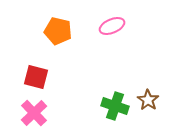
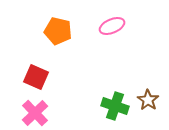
red square: rotated 10 degrees clockwise
pink cross: moved 1 px right
